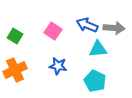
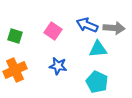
green square: rotated 14 degrees counterclockwise
cyan pentagon: moved 2 px right, 1 px down
